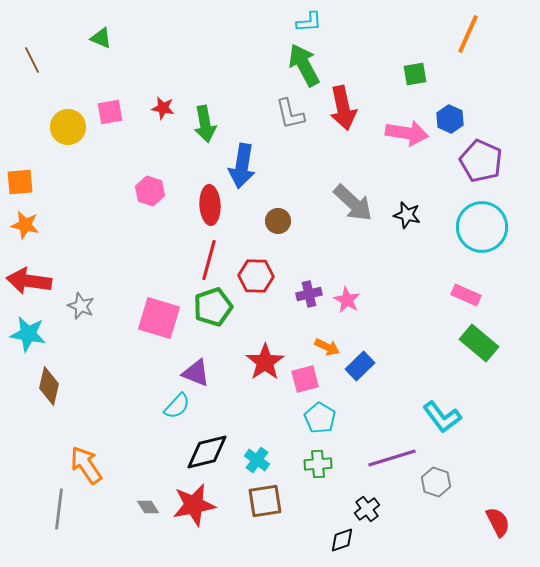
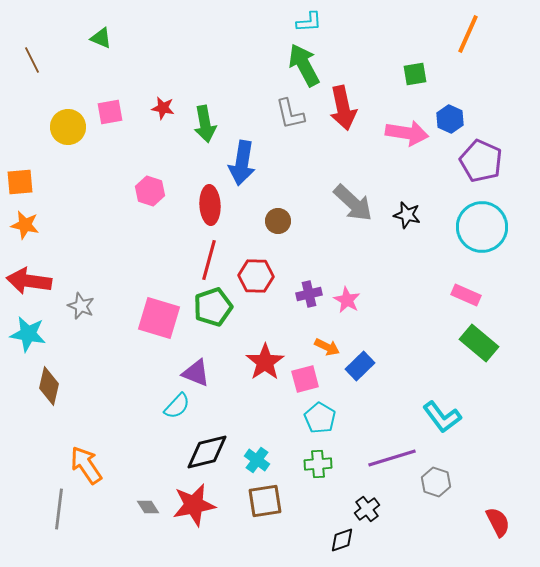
blue arrow at (242, 166): moved 3 px up
